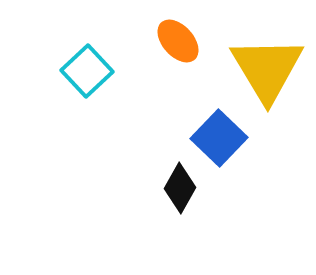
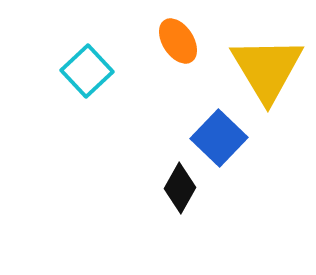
orange ellipse: rotated 9 degrees clockwise
